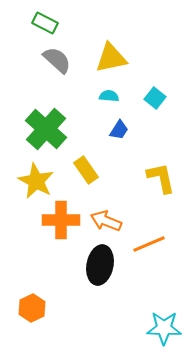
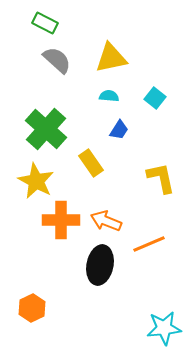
yellow rectangle: moved 5 px right, 7 px up
cyan star: rotated 8 degrees counterclockwise
